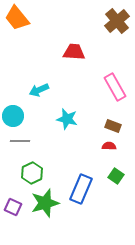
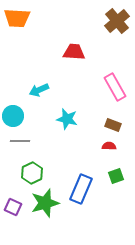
orange trapezoid: rotated 48 degrees counterclockwise
brown rectangle: moved 1 px up
green square: rotated 35 degrees clockwise
